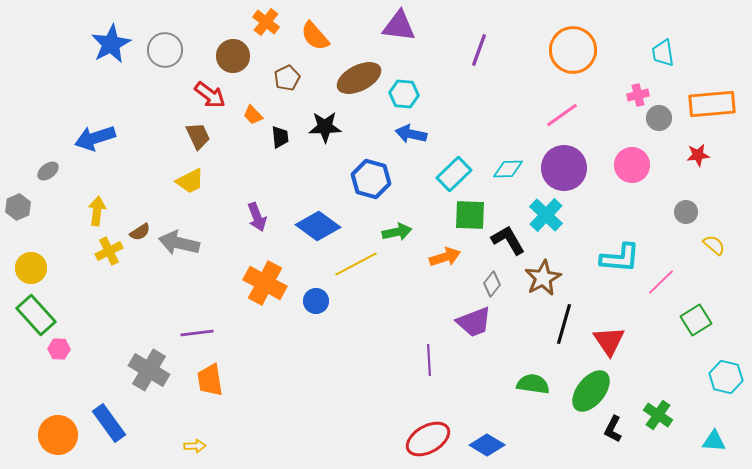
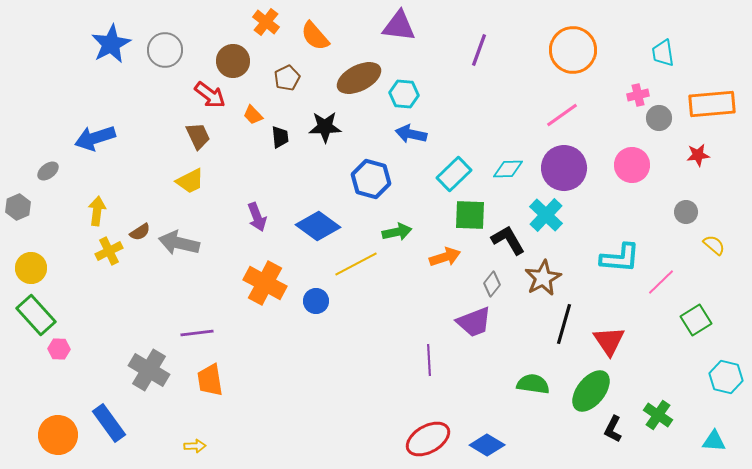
brown circle at (233, 56): moved 5 px down
